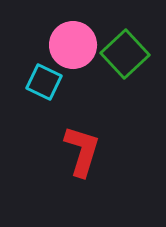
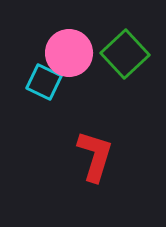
pink circle: moved 4 px left, 8 px down
red L-shape: moved 13 px right, 5 px down
